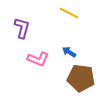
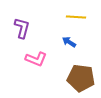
yellow line: moved 7 px right, 4 px down; rotated 24 degrees counterclockwise
blue arrow: moved 10 px up
pink L-shape: moved 2 px left
